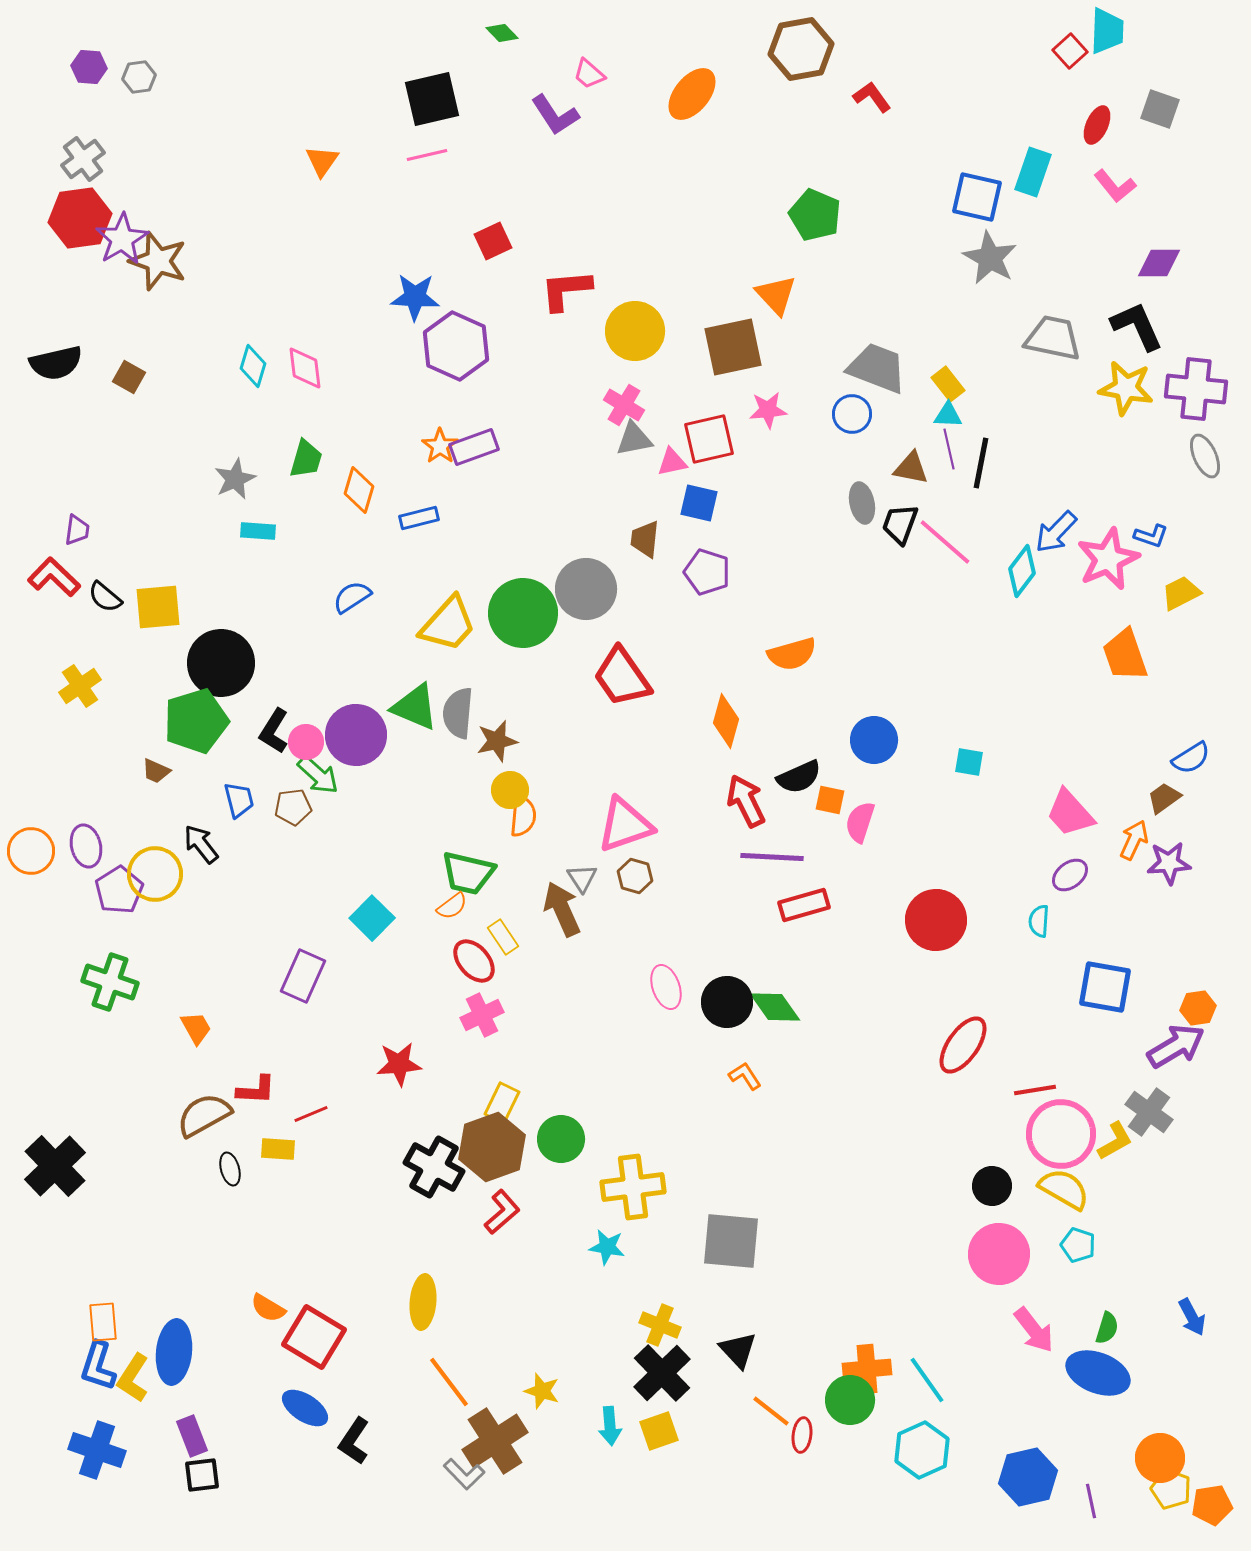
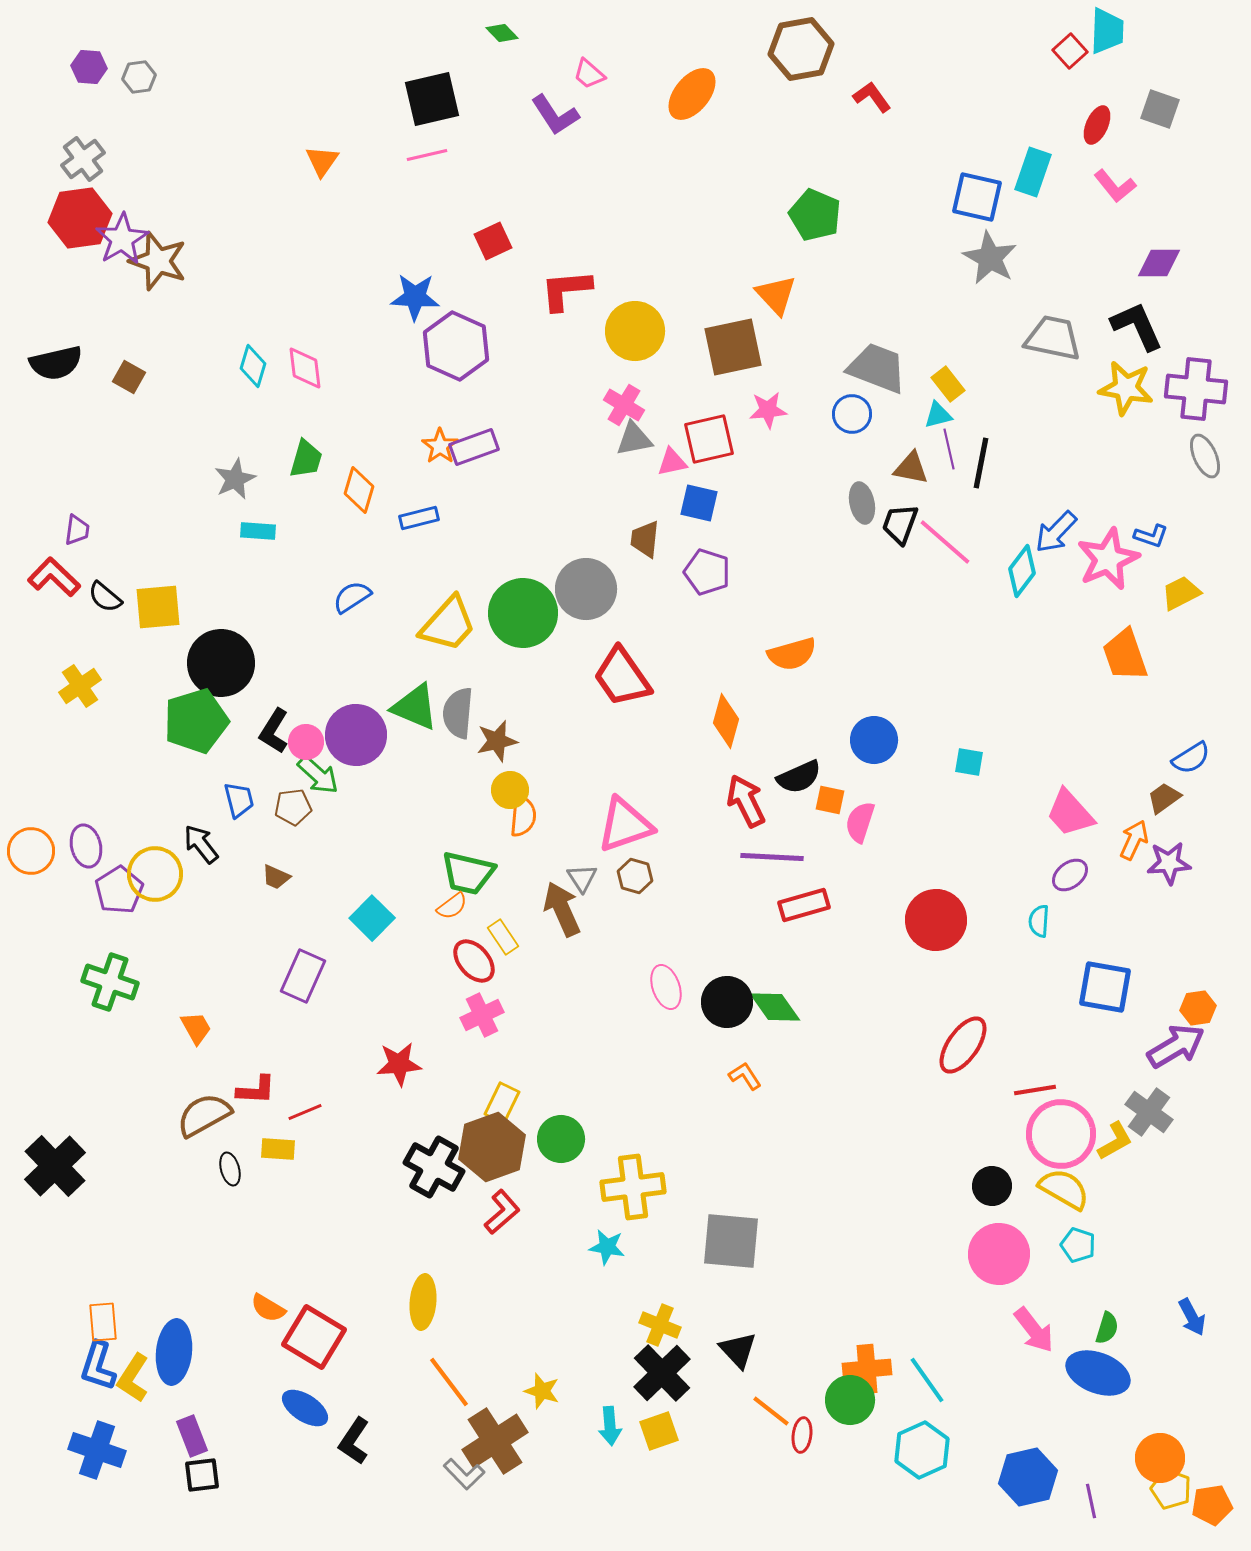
cyan triangle at (948, 415): moved 10 px left; rotated 16 degrees counterclockwise
brown trapezoid at (156, 771): moved 120 px right, 106 px down
red line at (311, 1114): moved 6 px left, 2 px up
